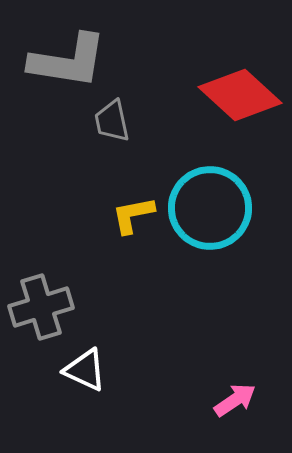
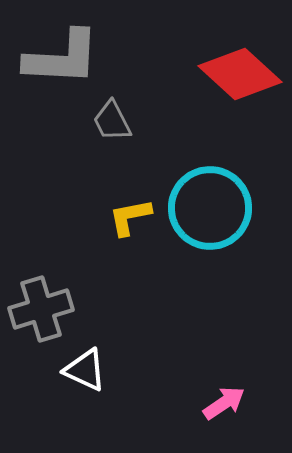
gray L-shape: moved 6 px left, 3 px up; rotated 6 degrees counterclockwise
red diamond: moved 21 px up
gray trapezoid: rotated 15 degrees counterclockwise
yellow L-shape: moved 3 px left, 2 px down
gray cross: moved 2 px down
pink arrow: moved 11 px left, 3 px down
